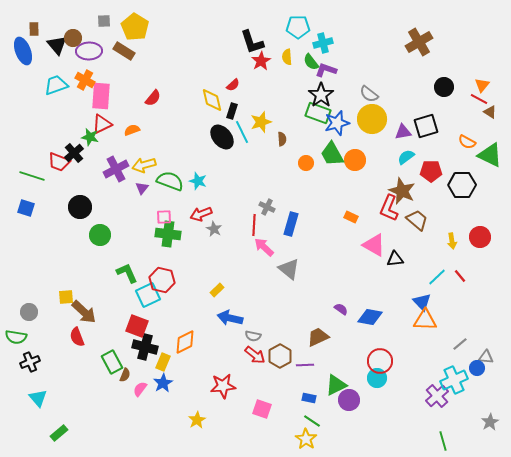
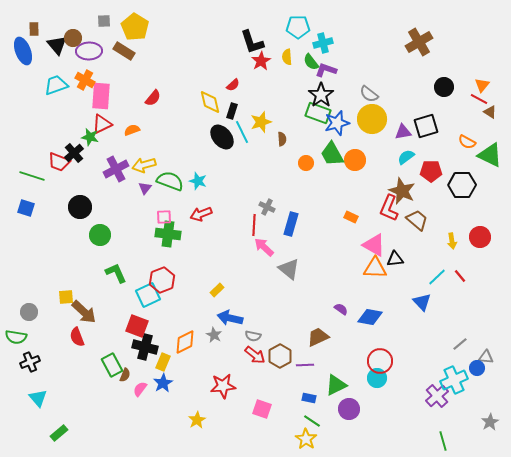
yellow diamond at (212, 100): moved 2 px left, 2 px down
purple triangle at (142, 188): moved 3 px right
gray star at (214, 229): moved 106 px down
green L-shape at (127, 273): moved 11 px left
red hexagon at (162, 280): rotated 25 degrees clockwise
orange triangle at (425, 320): moved 50 px left, 52 px up
green rectangle at (112, 362): moved 3 px down
purple circle at (349, 400): moved 9 px down
